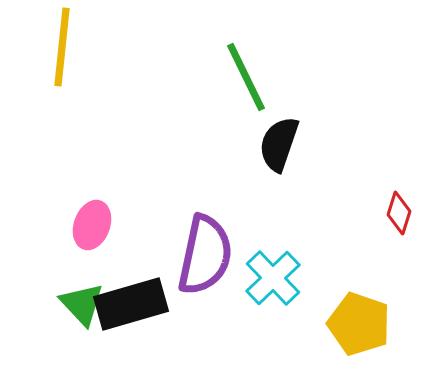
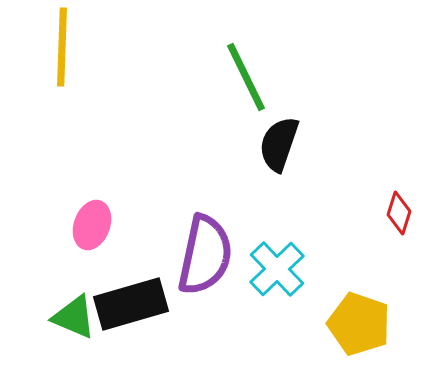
yellow line: rotated 4 degrees counterclockwise
cyan cross: moved 4 px right, 9 px up
green triangle: moved 8 px left, 13 px down; rotated 24 degrees counterclockwise
